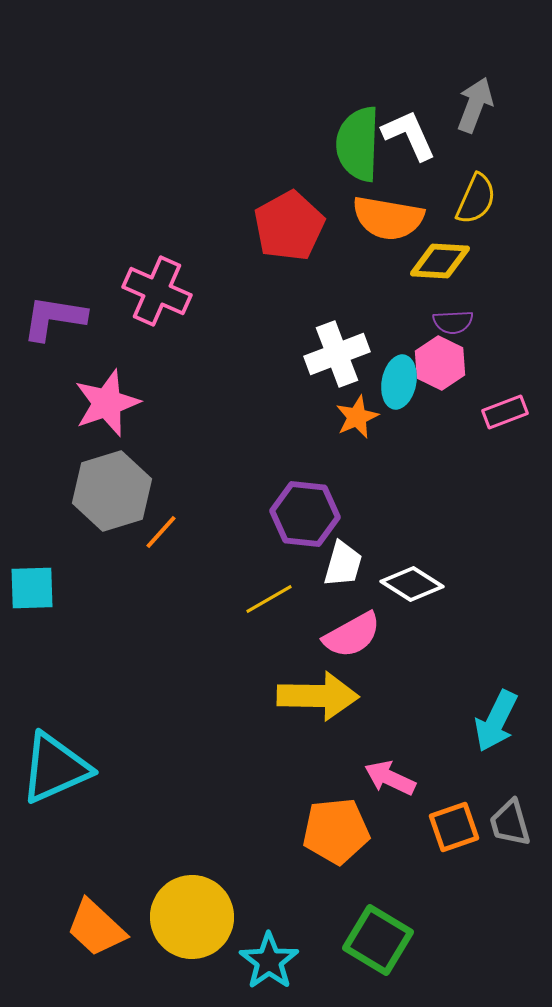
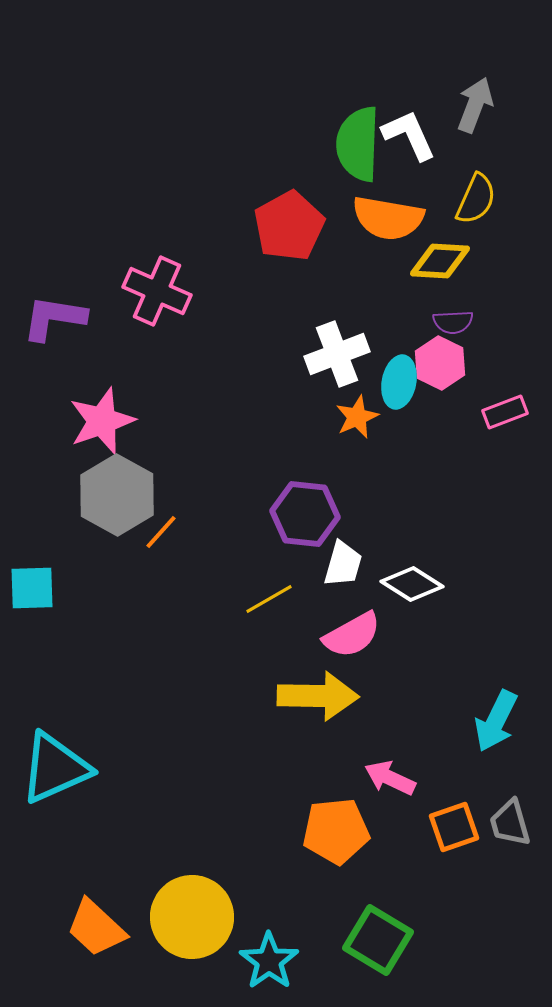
pink star: moved 5 px left, 18 px down
gray hexagon: moved 5 px right, 4 px down; rotated 14 degrees counterclockwise
